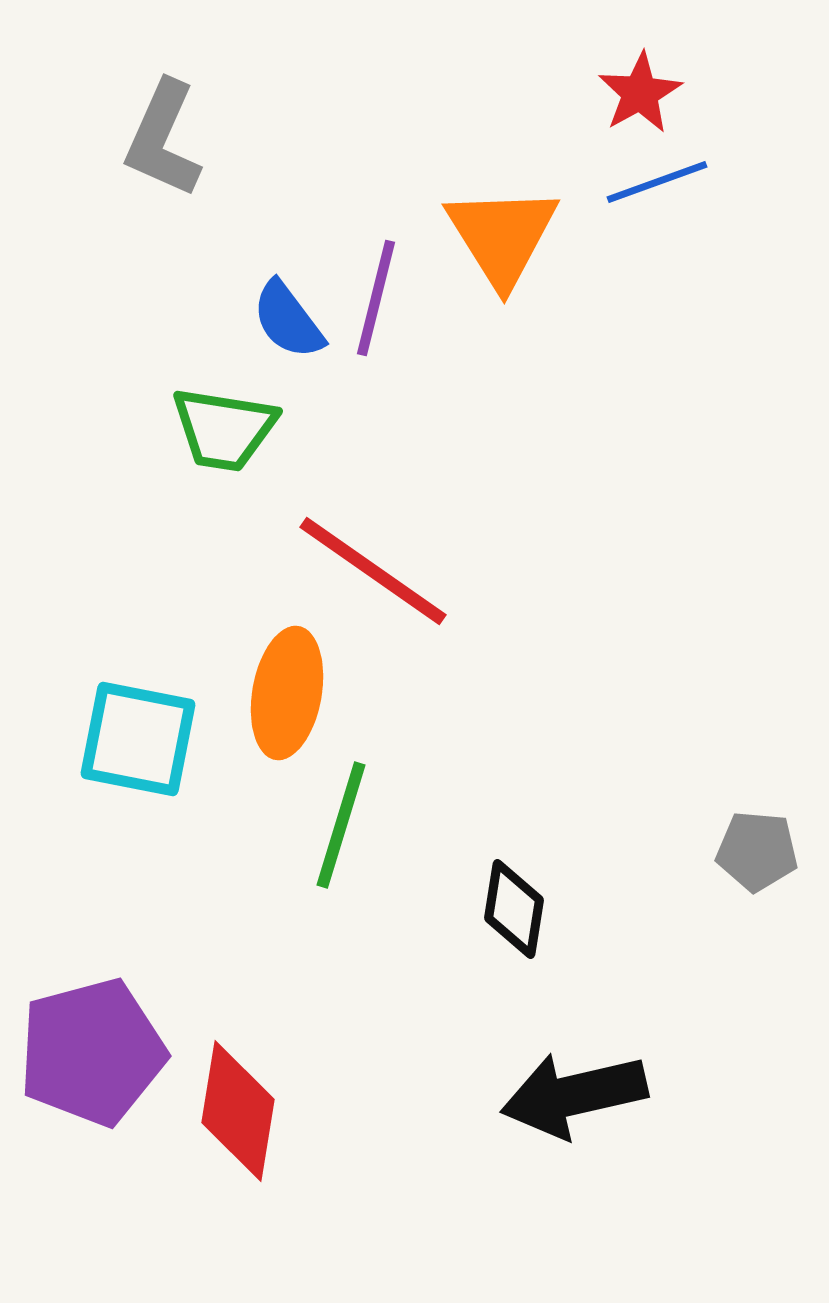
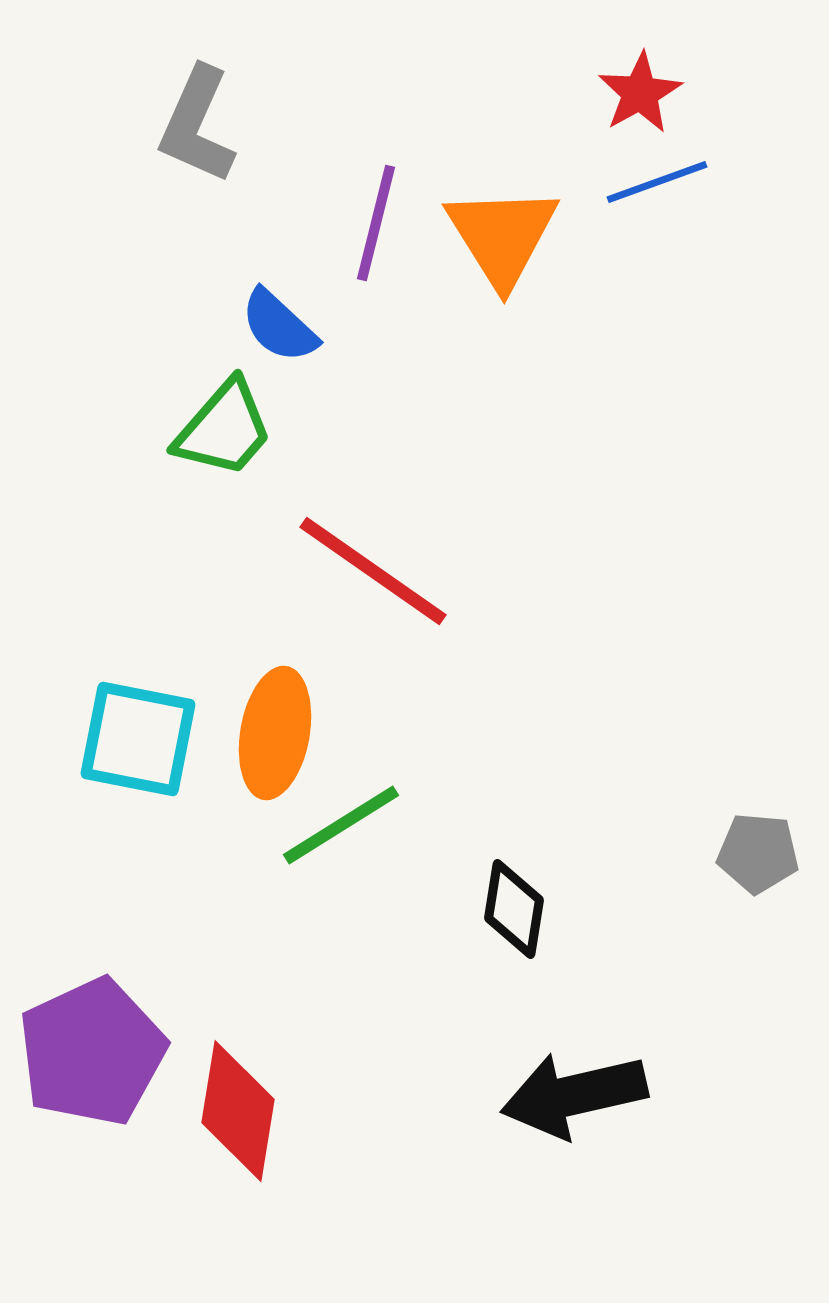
gray L-shape: moved 34 px right, 14 px up
purple line: moved 75 px up
blue semicircle: moved 9 px left, 6 px down; rotated 10 degrees counterclockwise
green trapezoid: rotated 58 degrees counterclockwise
orange ellipse: moved 12 px left, 40 px down
green line: rotated 41 degrees clockwise
gray pentagon: moved 1 px right, 2 px down
purple pentagon: rotated 10 degrees counterclockwise
